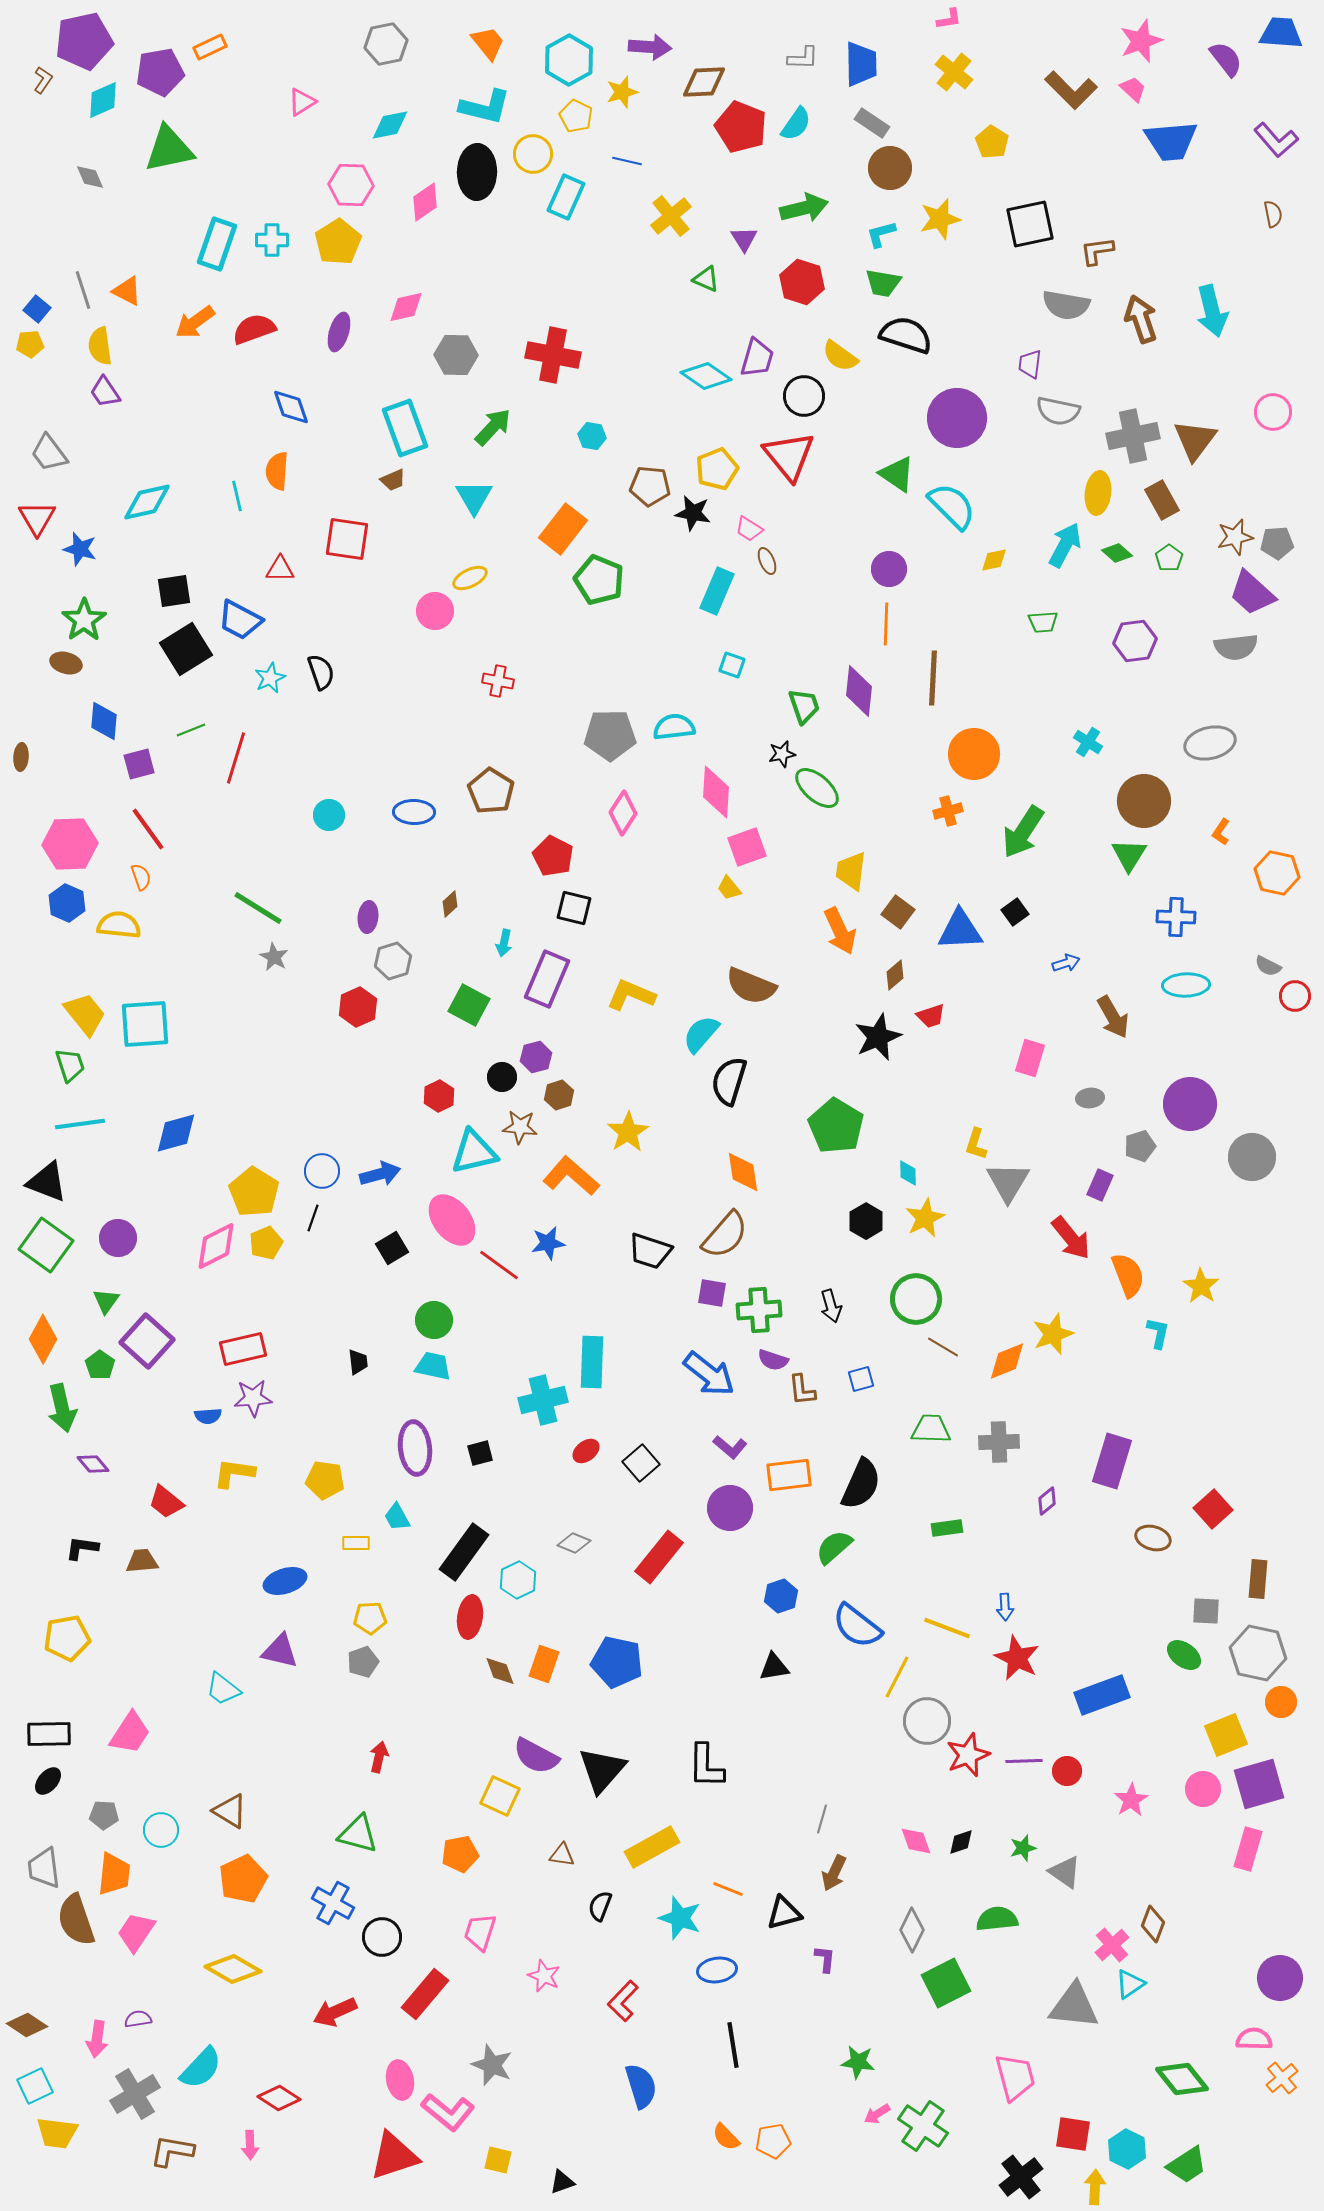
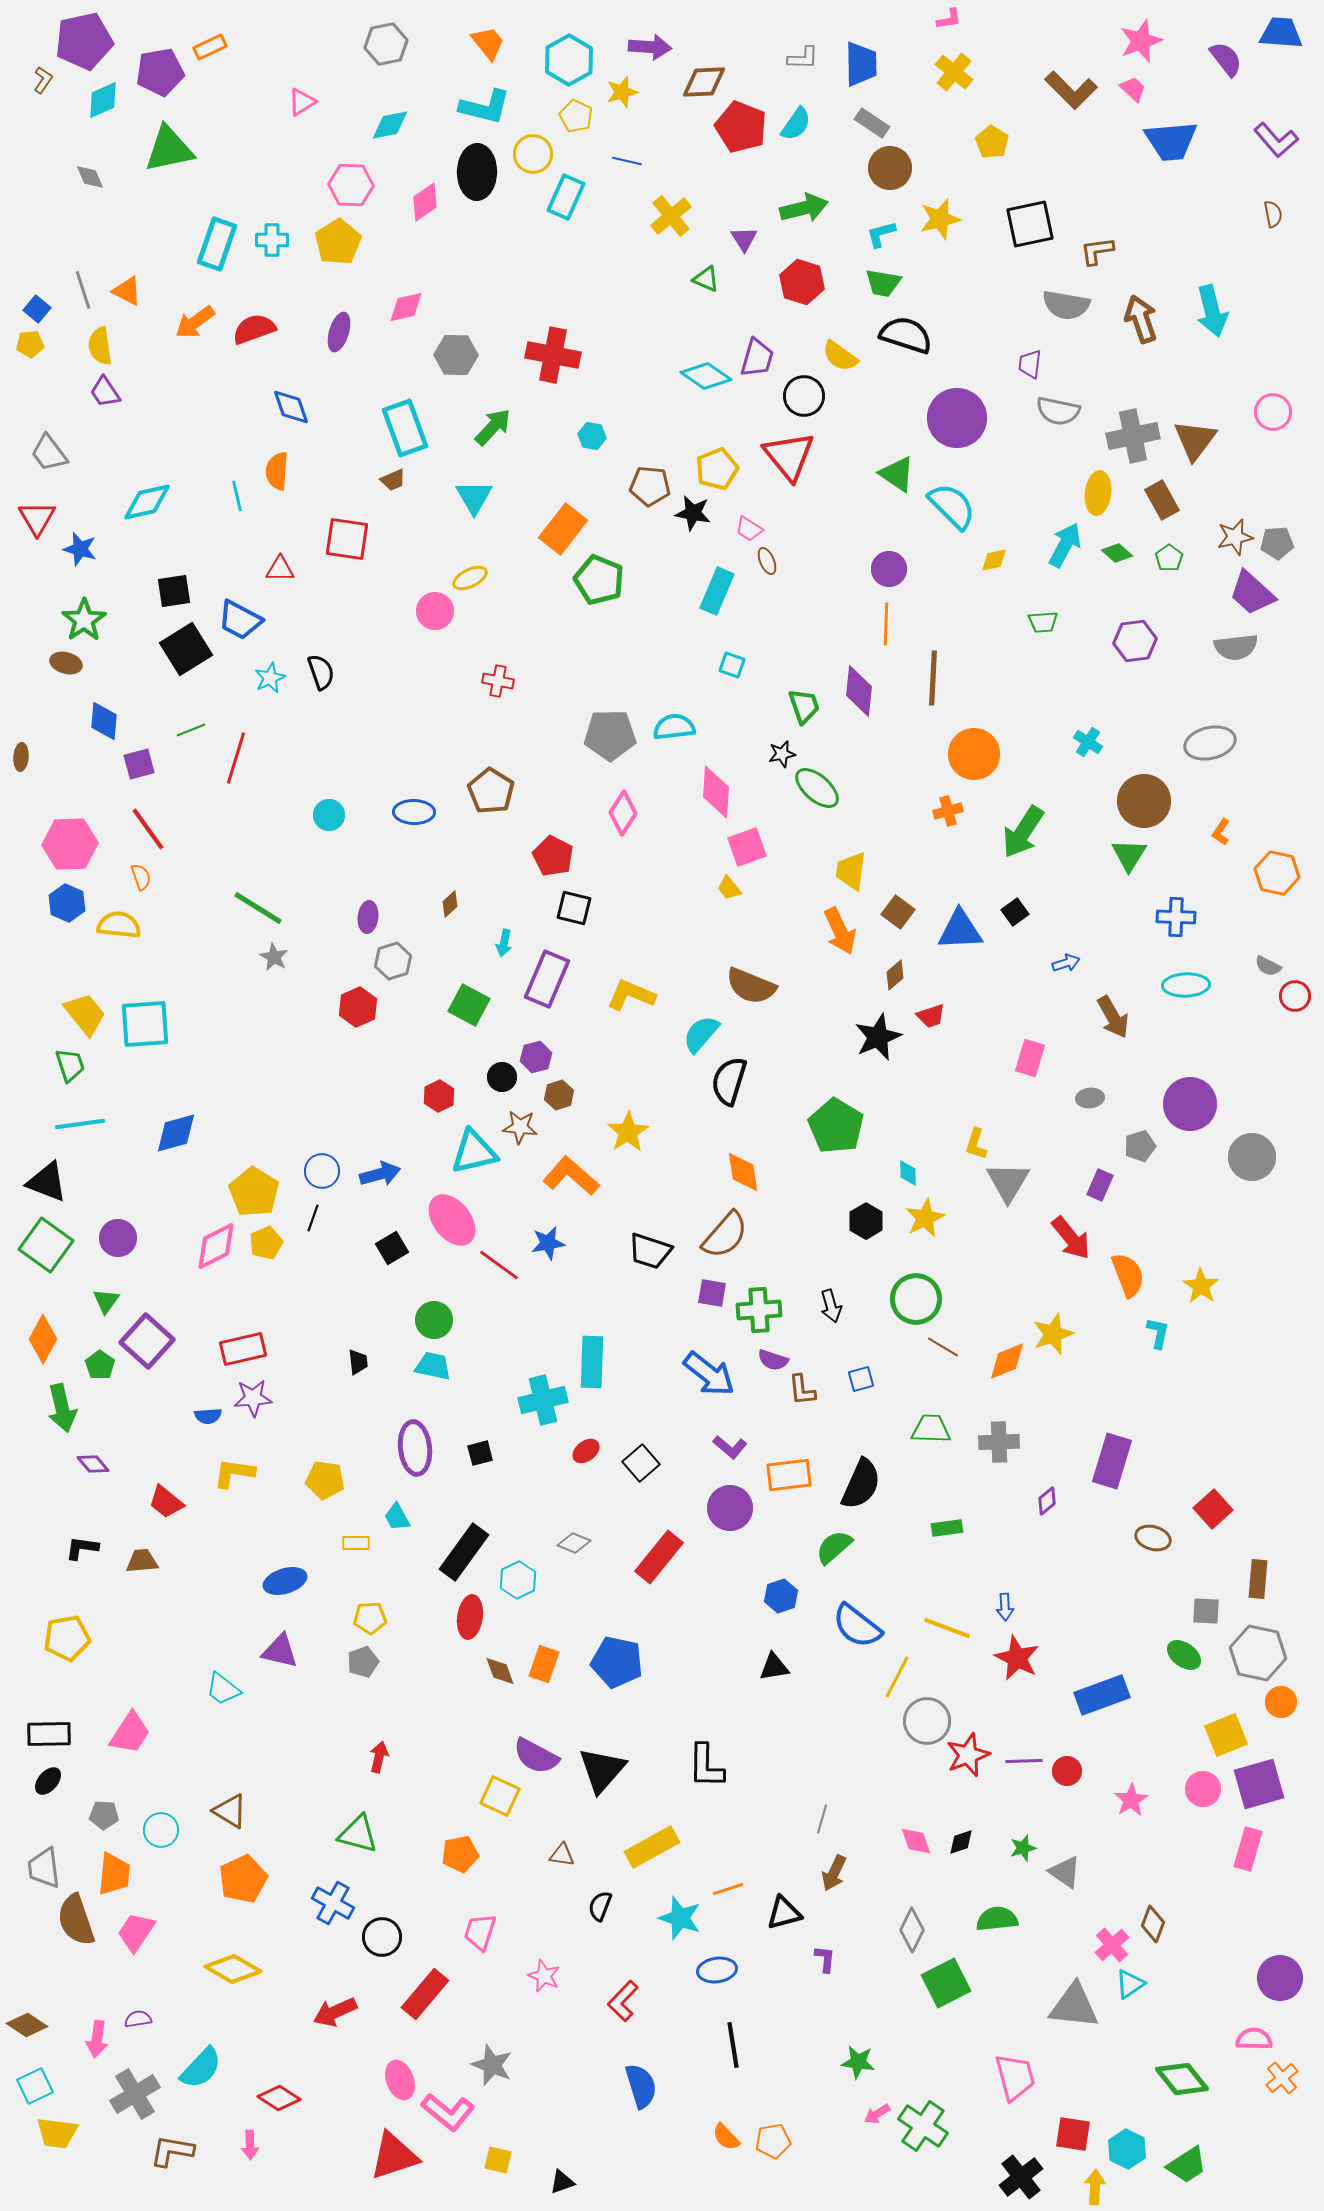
orange line at (728, 1889): rotated 40 degrees counterclockwise
pink ellipse at (400, 2080): rotated 9 degrees counterclockwise
